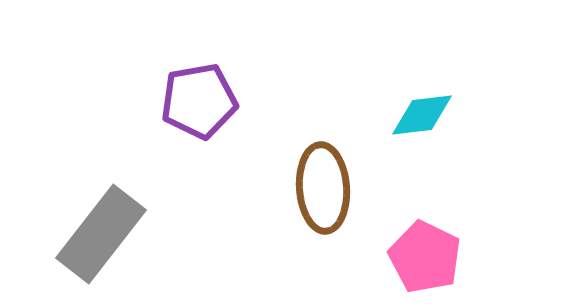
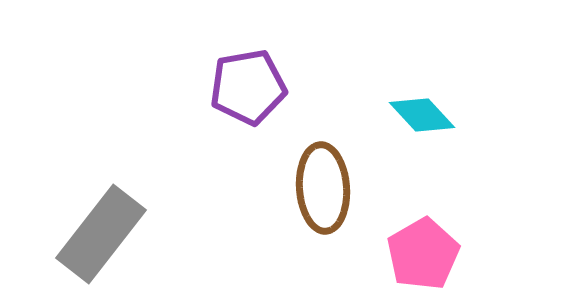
purple pentagon: moved 49 px right, 14 px up
cyan diamond: rotated 54 degrees clockwise
pink pentagon: moved 2 px left, 3 px up; rotated 16 degrees clockwise
